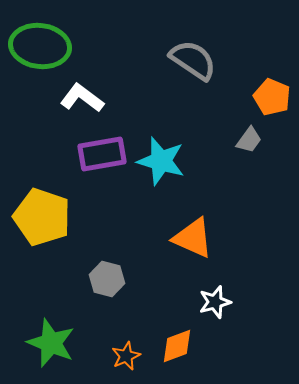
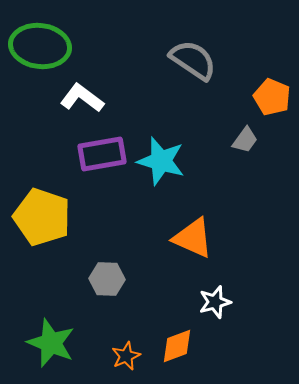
gray trapezoid: moved 4 px left
gray hexagon: rotated 12 degrees counterclockwise
